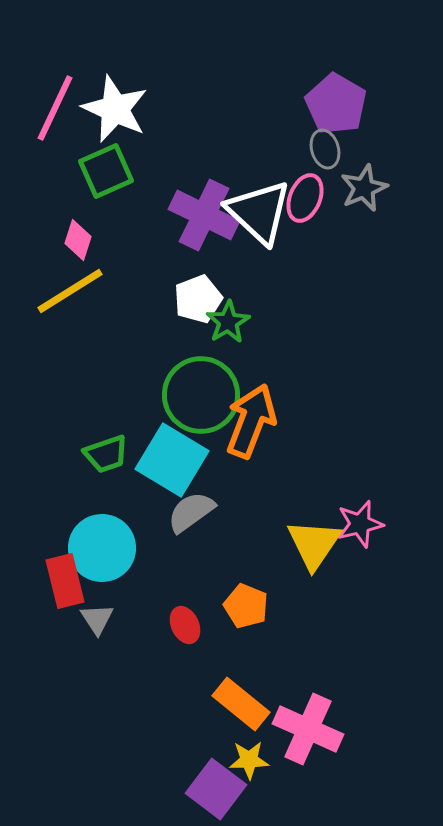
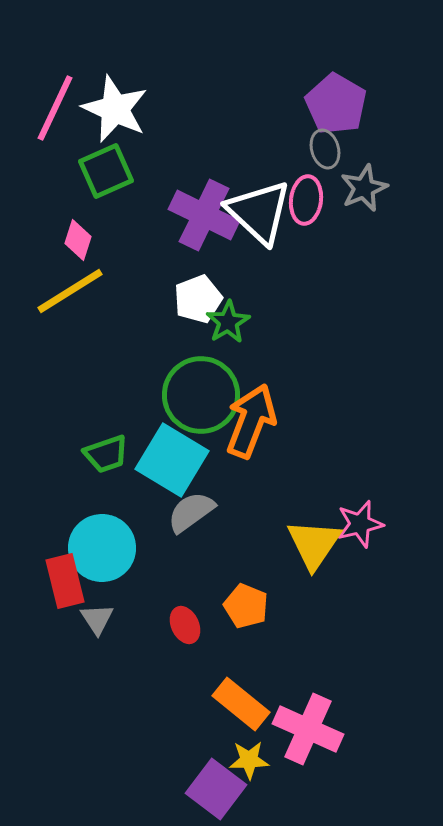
pink ellipse: moved 1 px right, 2 px down; rotated 15 degrees counterclockwise
